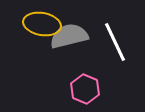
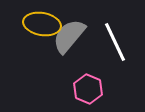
gray semicircle: rotated 36 degrees counterclockwise
pink hexagon: moved 3 px right
